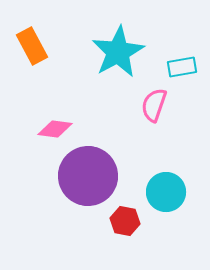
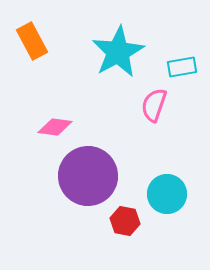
orange rectangle: moved 5 px up
pink diamond: moved 2 px up
cyan circle: moved 1 px right, 2 px down
